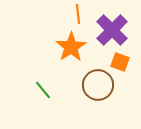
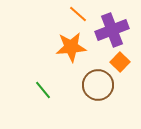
orange line: rotated 42 degrees counterclockwise
purple cross: rotated 24 degrees clockwise
orange star: rotated 28 degrees clockwise
orange square: rotated 24 degrees clockwise
